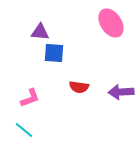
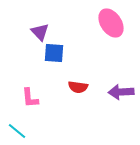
purple triangle: rotated 42 degrees clockwise
red semicircle: moved 1 px left
pink L-shape: rotated 105 degrees clockwise
cyan line: moved 7 px left, 1 px down
